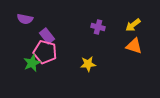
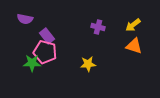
green star: rotated 24 degrees clockwise
